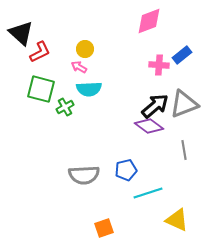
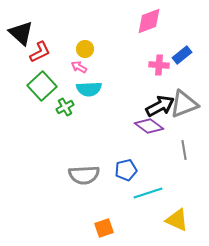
green square: moved 1 px right, 3 px up; rotated 32 degrees clockwise
black arrow: moved 5 px right; rotated 12 degrees clockwise
